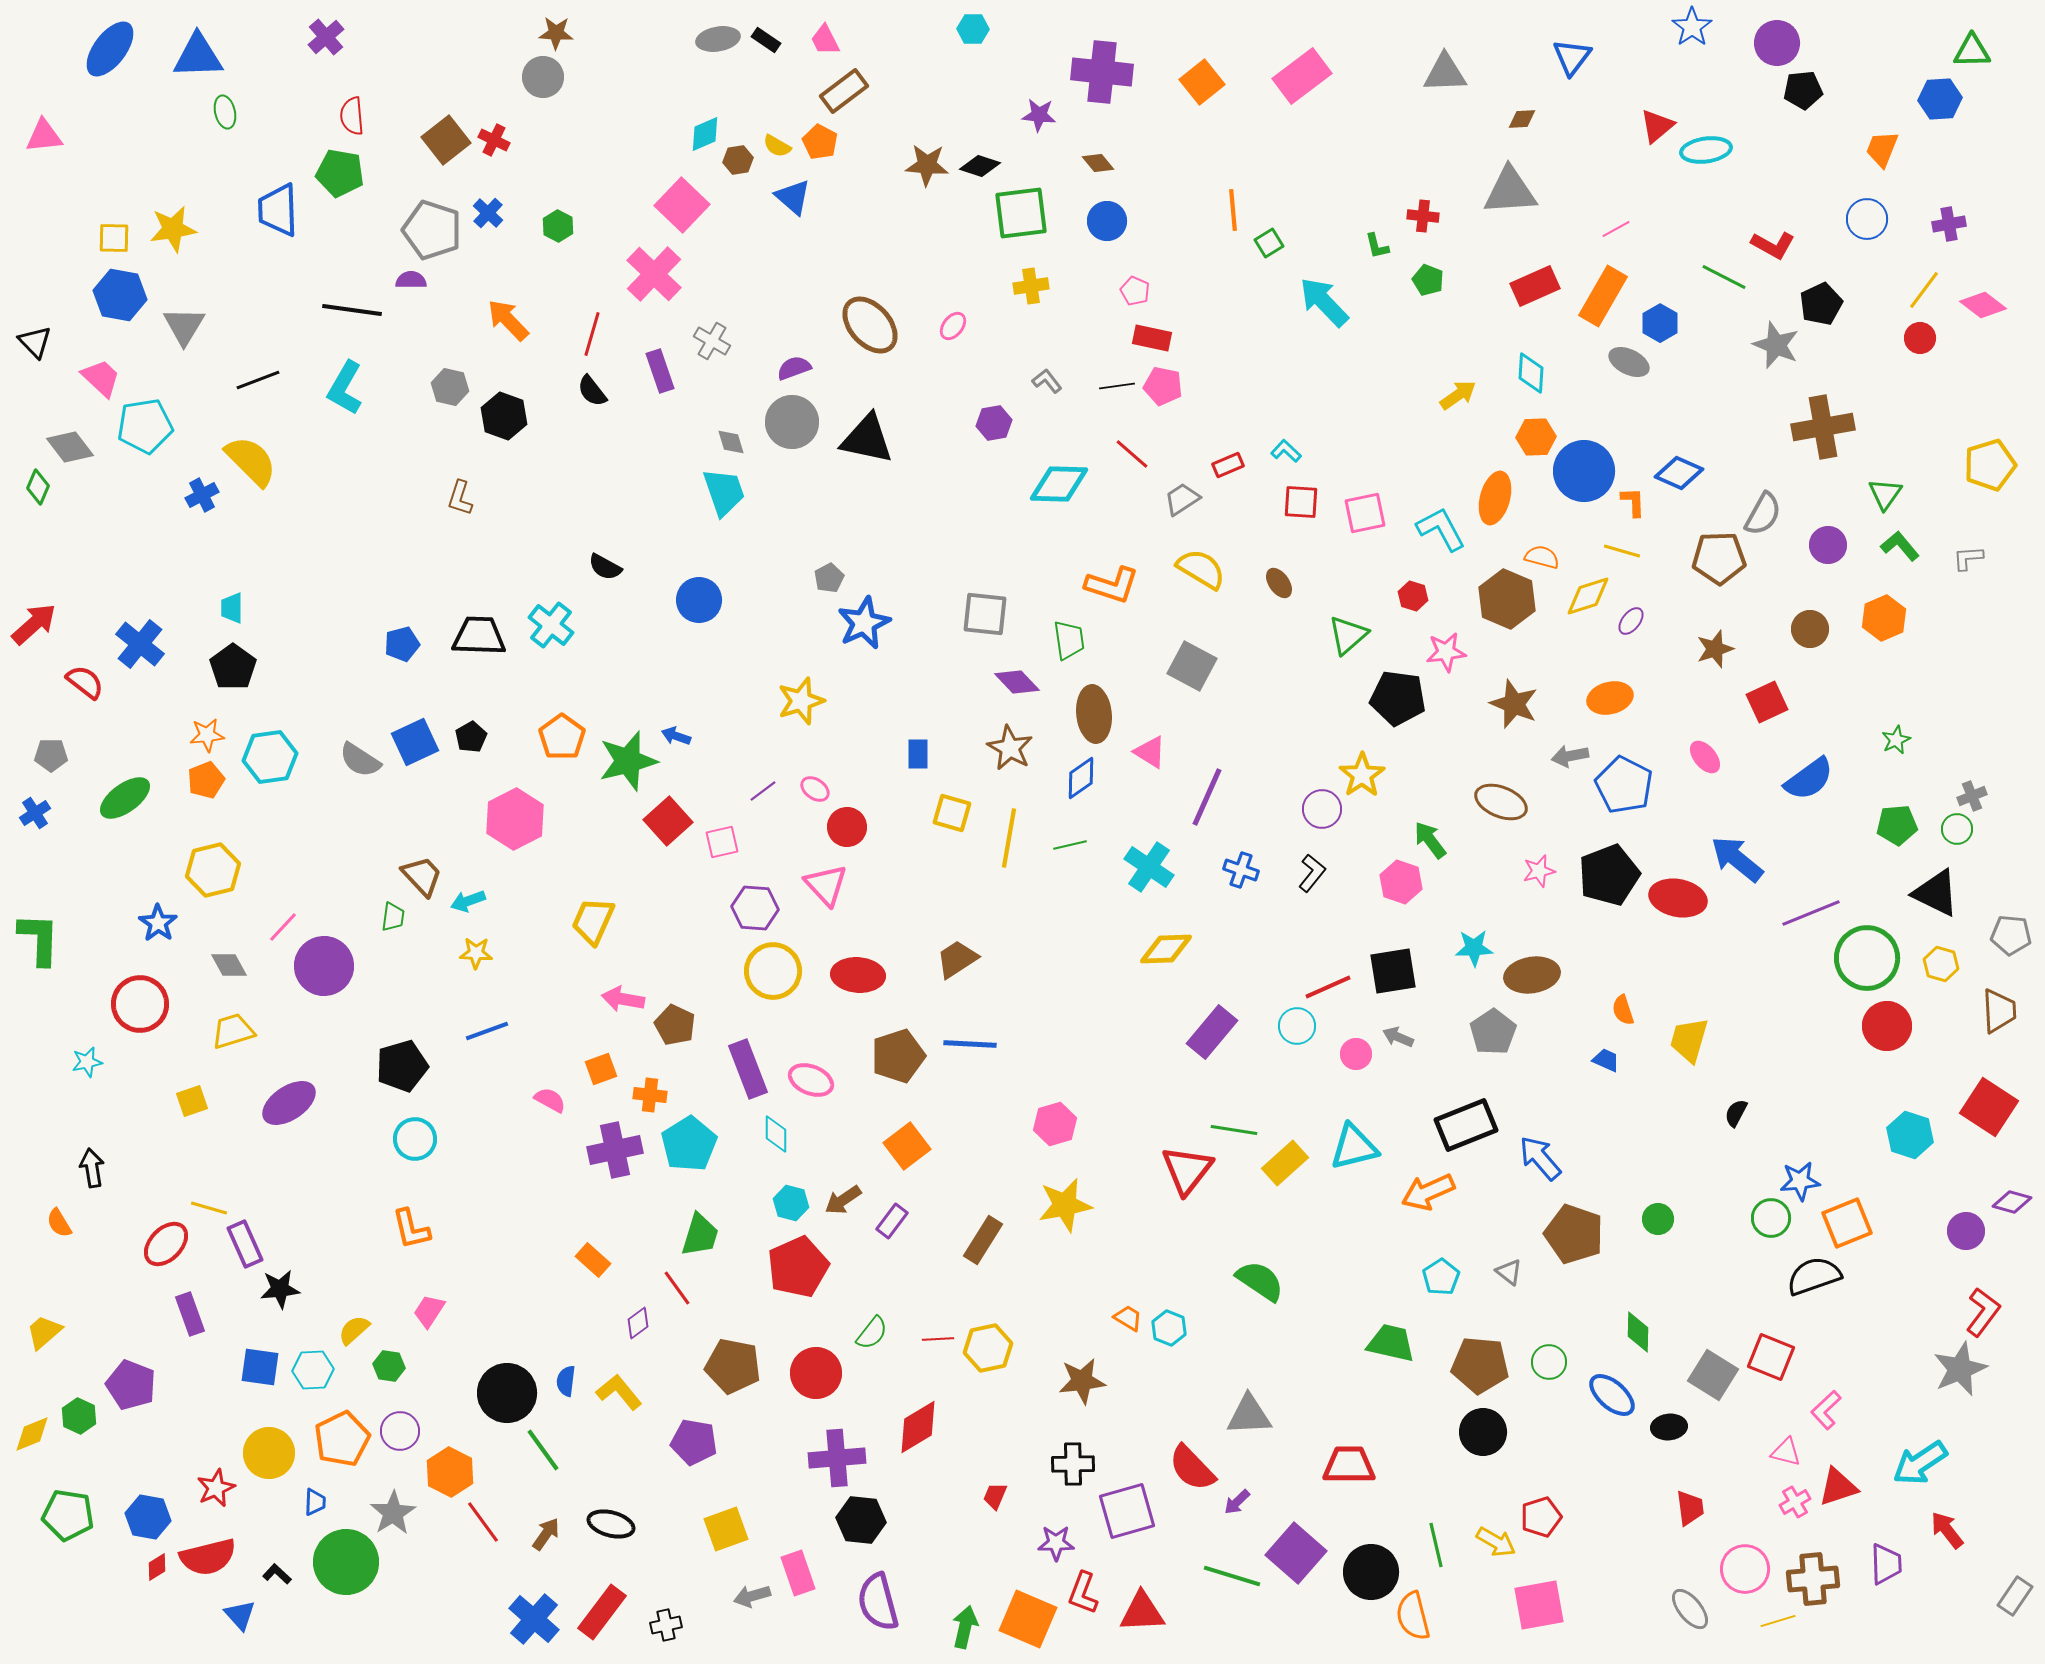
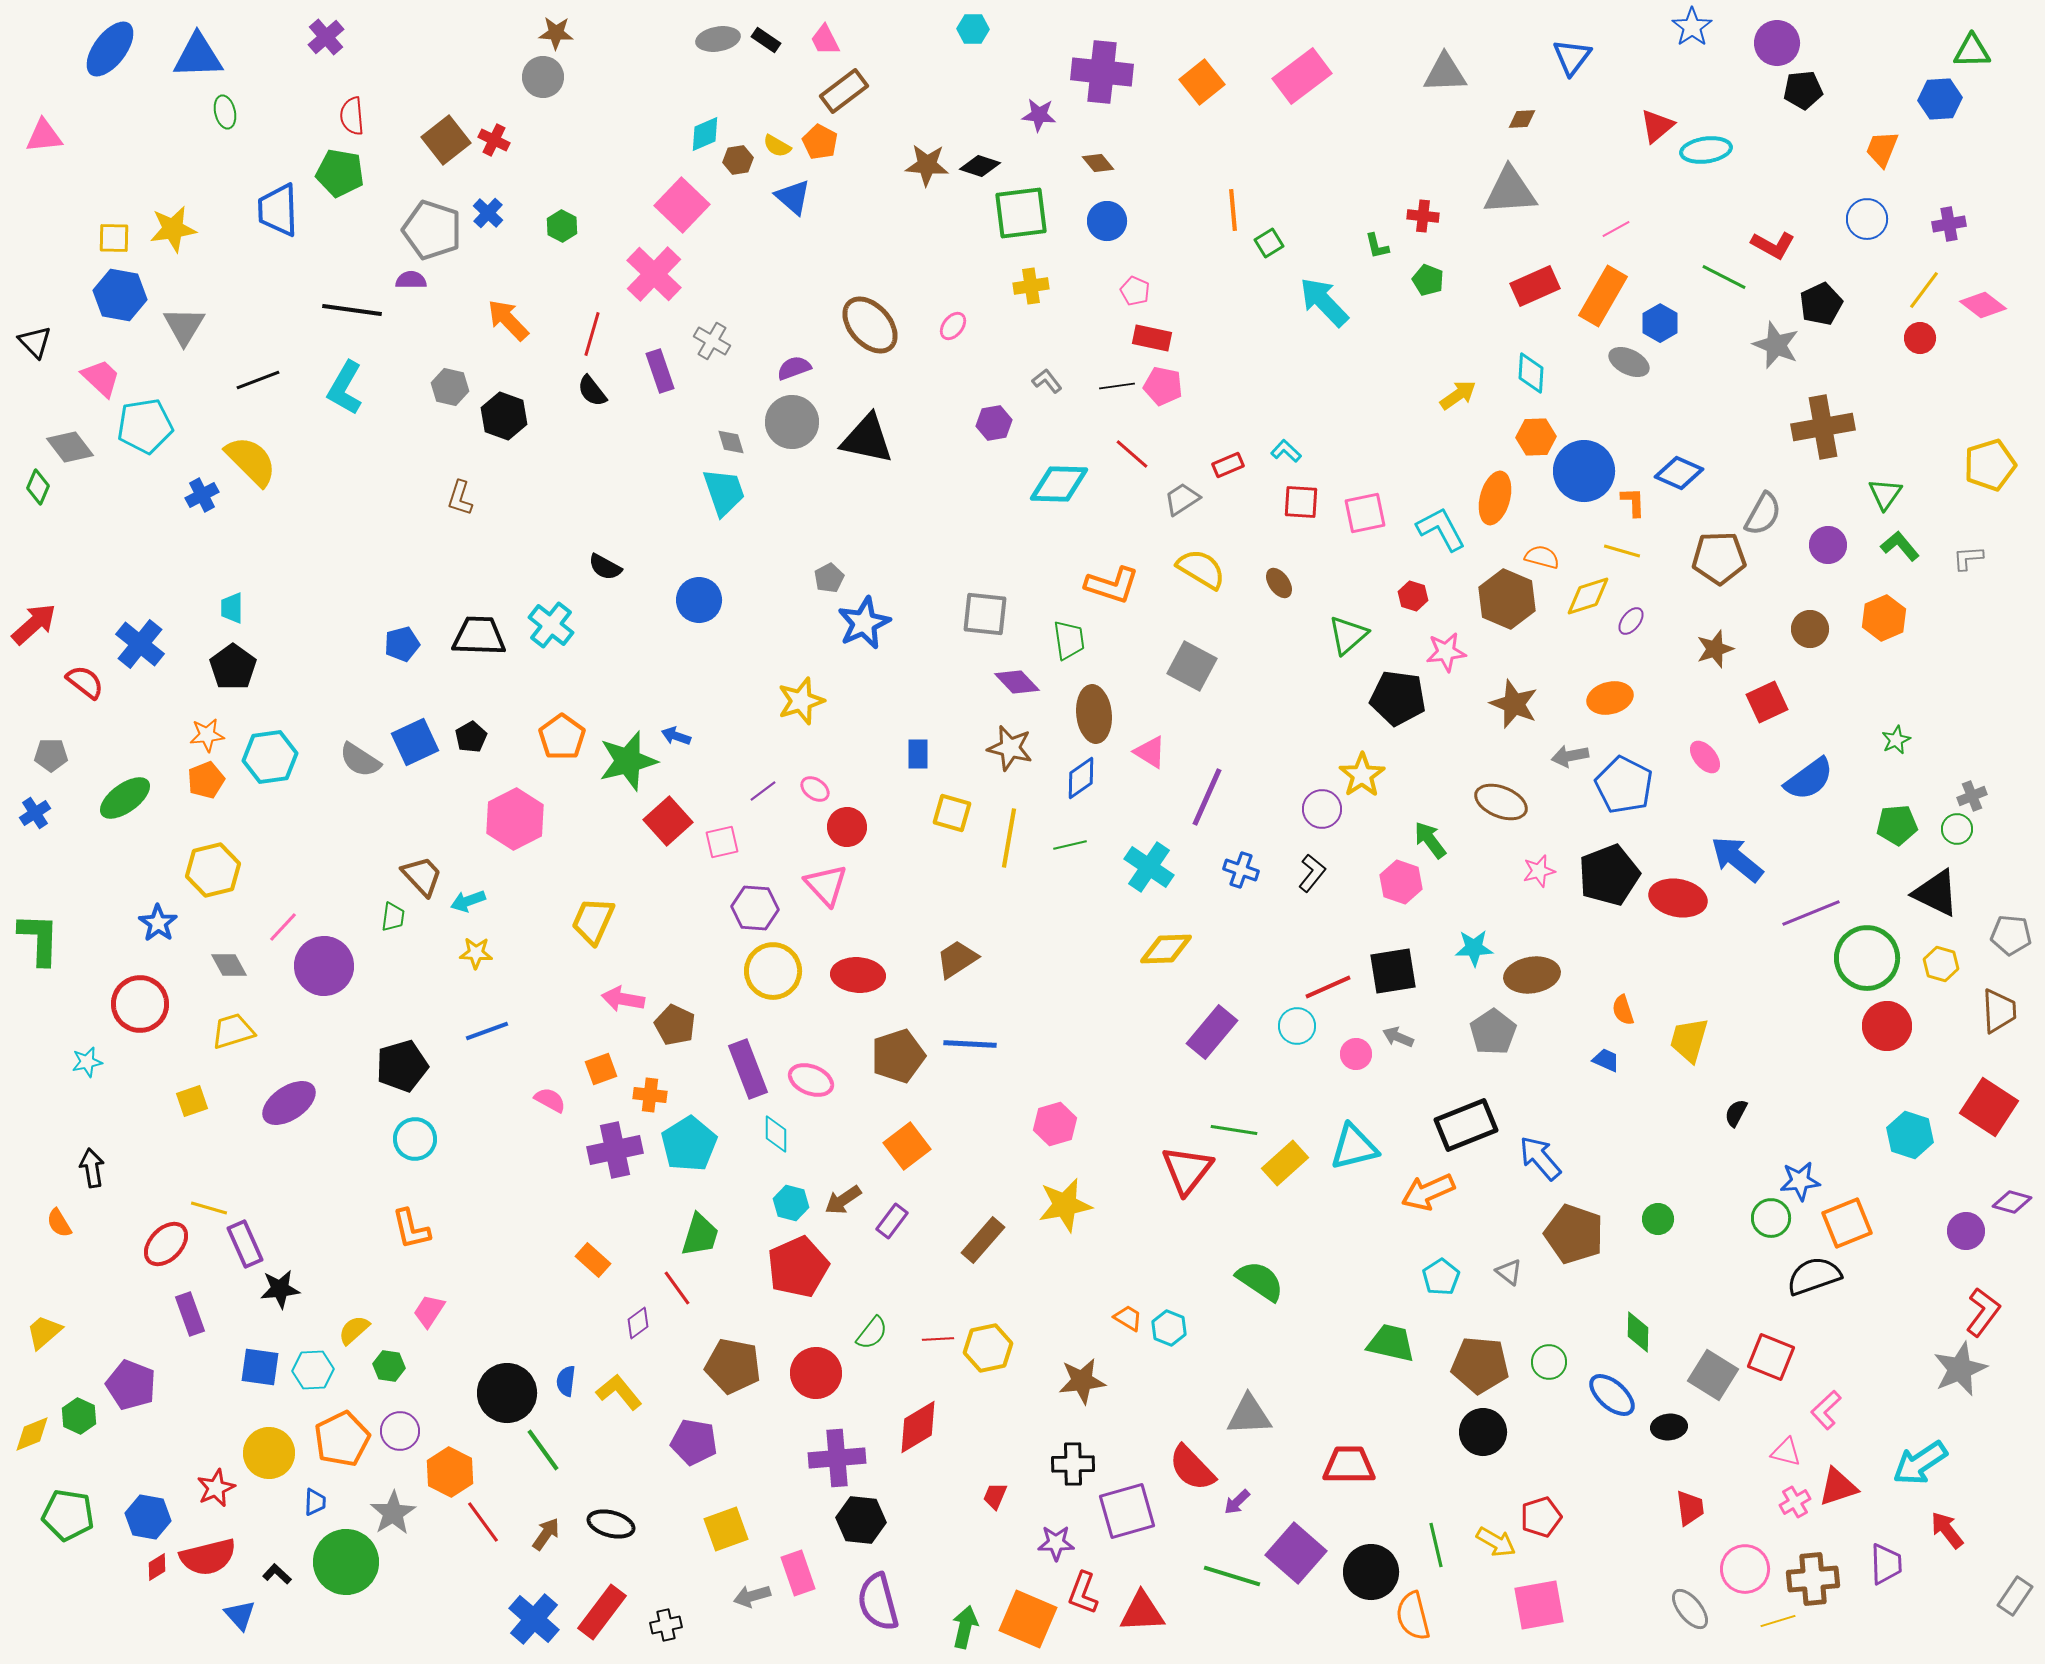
green hexagon at (558, 226): moved 4 px right
brown star at (1010, 748): rotated 15 degrees counterclockwise
brown rectangle at (983, 1240): rotated 9 degrees clockwise
